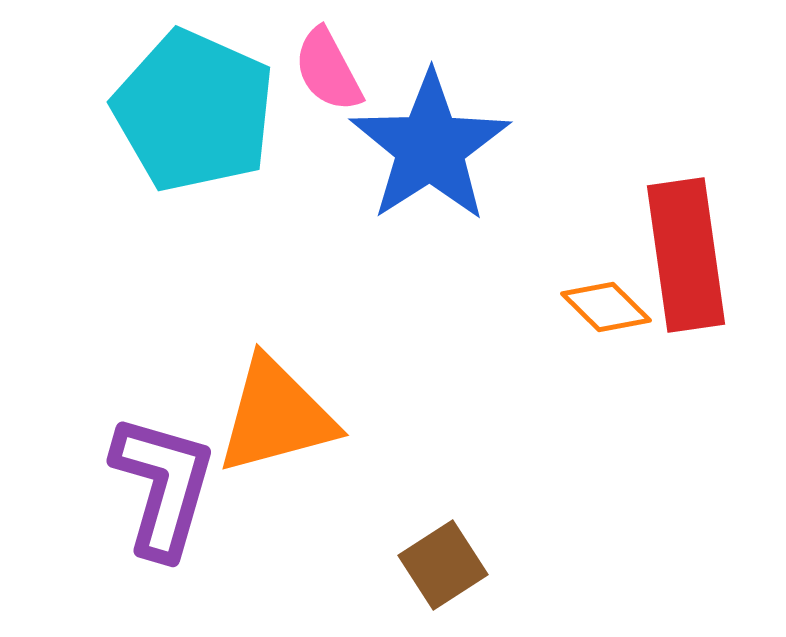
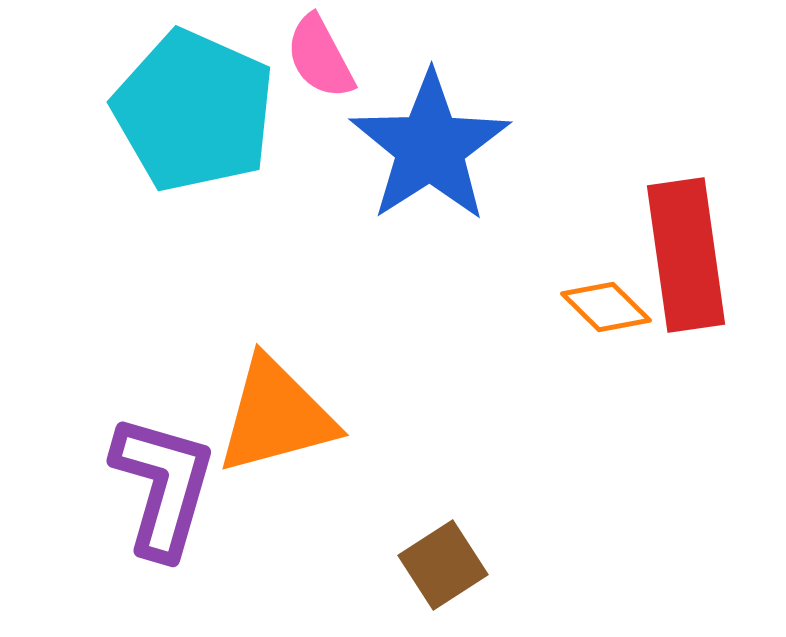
pink semicircle: moved 8 px left, 13 px up
